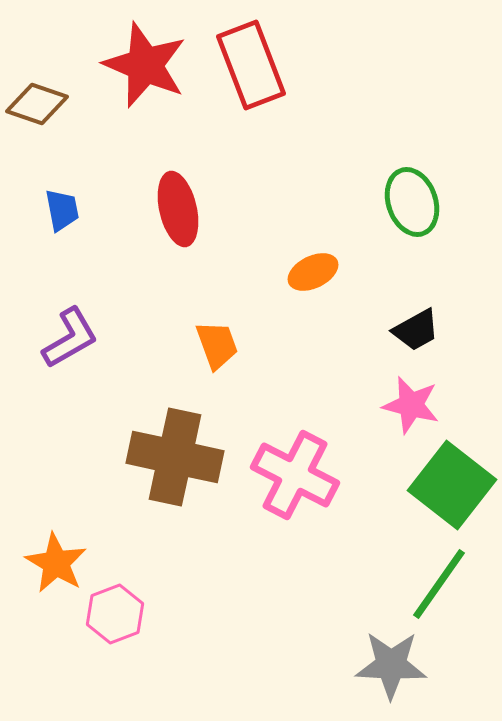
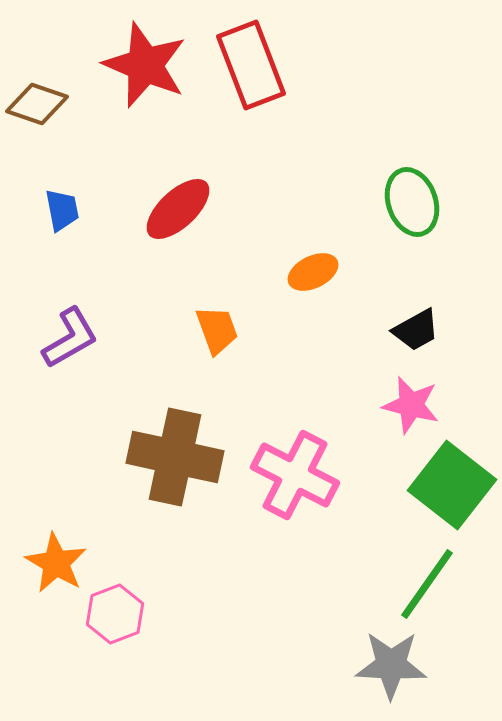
red ellipse: rotated 60 degrees clockwise
orange trapezoid: moved 15 px up
green line: moved 12 px left
